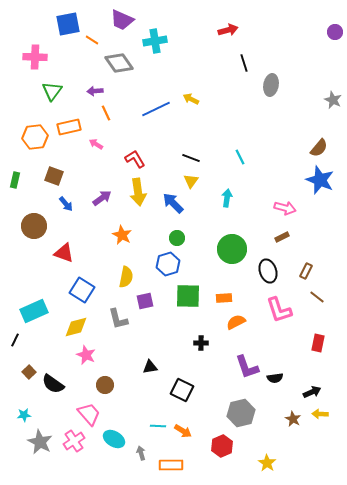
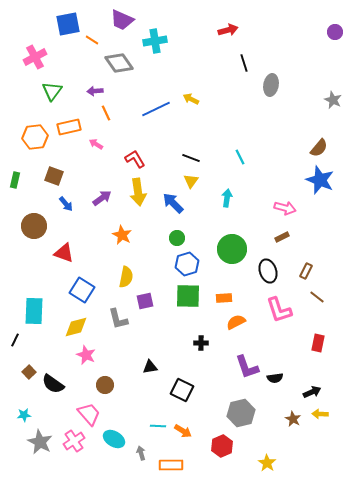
pink cross at (35, 57): rotated 30 degrees counterclockwise
blue hexagon at (168, 264): moved 19 px right
cyan rectangle at (34, 311): rotated 64 degrees counterclockwise
